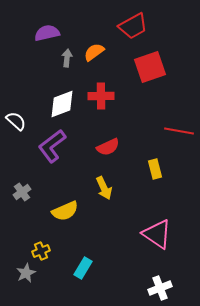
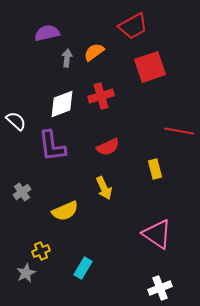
red cross: rotated 15 degrees counterclockwise
purple L-shape: rotated 60 degrees counterclockwise
